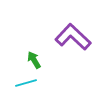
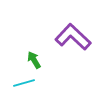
cyan line: moved 2 px left
